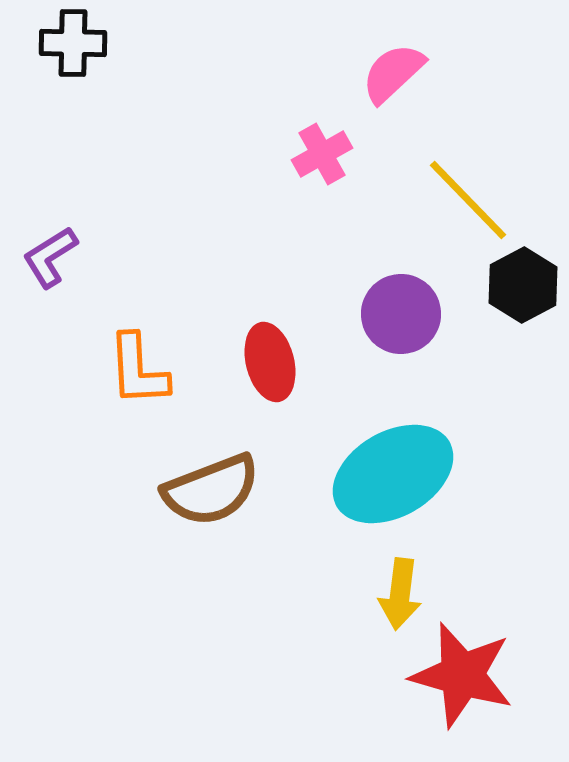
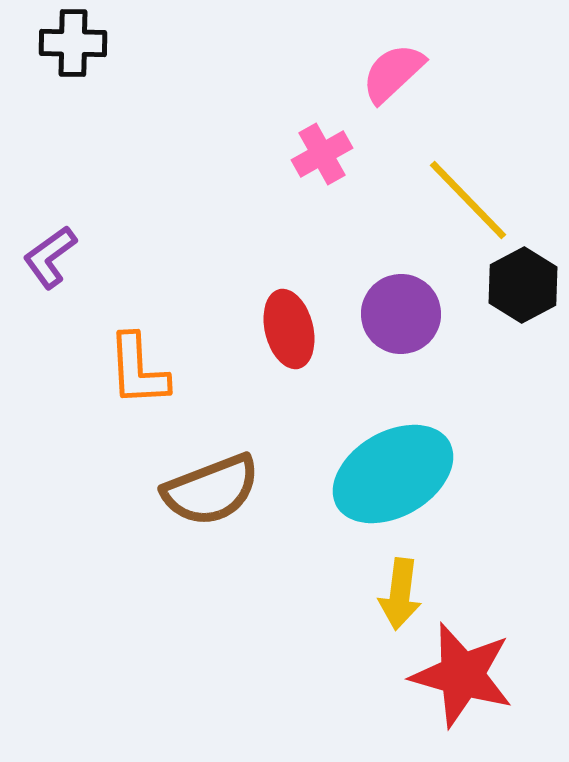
purple L-shape: rotated 4 degrees counterclockwise
red ellipse: moved 19 px right, 33 px up
